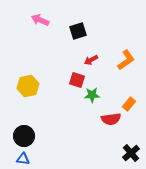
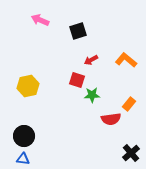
orange L-shape: rotated 105 degrees counterclockwise
